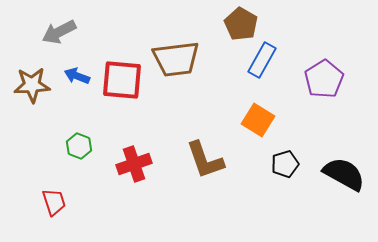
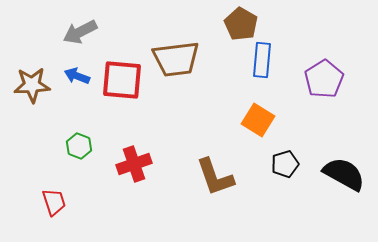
gray arrow: moved 21 px right
blue rectangle: rotated 24 degrees counterclockwise
brown L-shape: moved 10 px right, 17 px down
